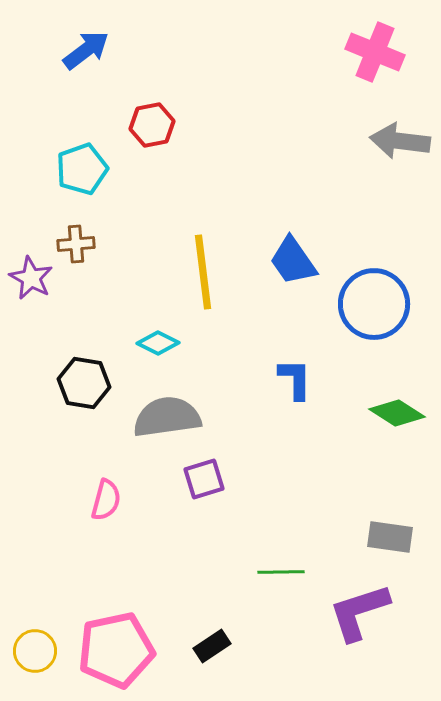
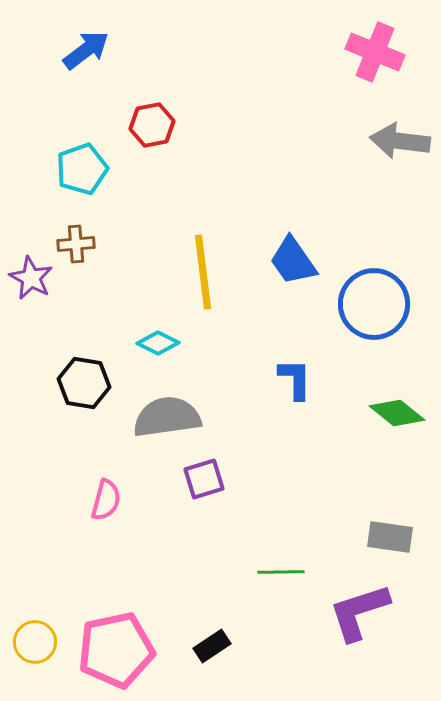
green diamond: rotated 6 degrees clockwise
yellow circle: moved 9 px up
